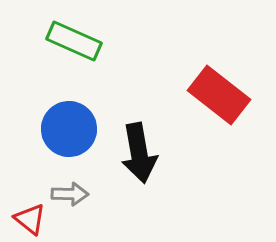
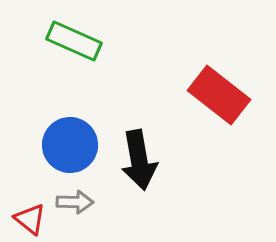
blue circle: moved 1 px right, 16 px down
black arrow: moved 7 px down
gray arrow: moved 5 px right, 8 px down
